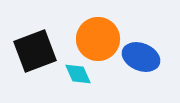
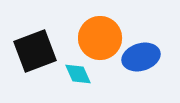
orange circle: moved 2 px right, 1 px up
blue ellipse: rotated 39 degrees counterclockwise
